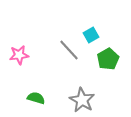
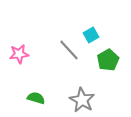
pink star: moved 1 px up
green pentagon: moved 1 px down
